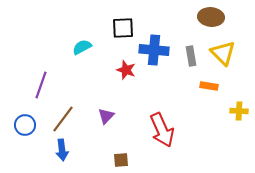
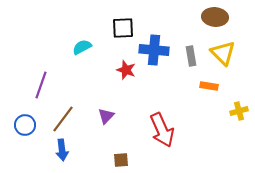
brown ellipse: moved 4 px right
yellow cross: rotated 18 degrees counterclockwise
